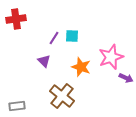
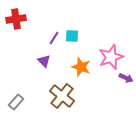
gray rectangle: moved 1 px left, 4 px up; rotated 42 degrees counterclockwise
